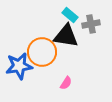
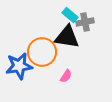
gray cross: moved 6 px left, 2 px up
black triangle: moved 1 px right, 1 px down
pink semicircle: moved 7 px up
